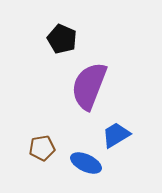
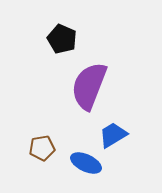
blue trapezoid: moved 3 px left
